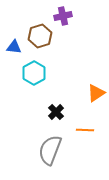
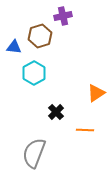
gray semicircle: moved 16 px left, 3 px down
